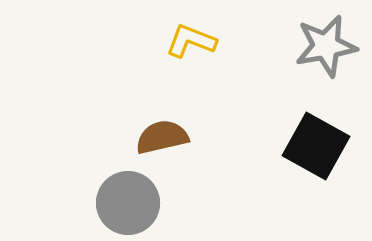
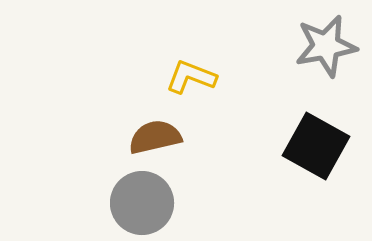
yellow L-shape: moved 36 px down
brown semicircle: moved 7 px left
gray circle: moved 14 px right
